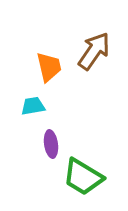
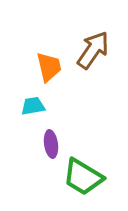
brown arrow: moved 1 px left, 1 px up
